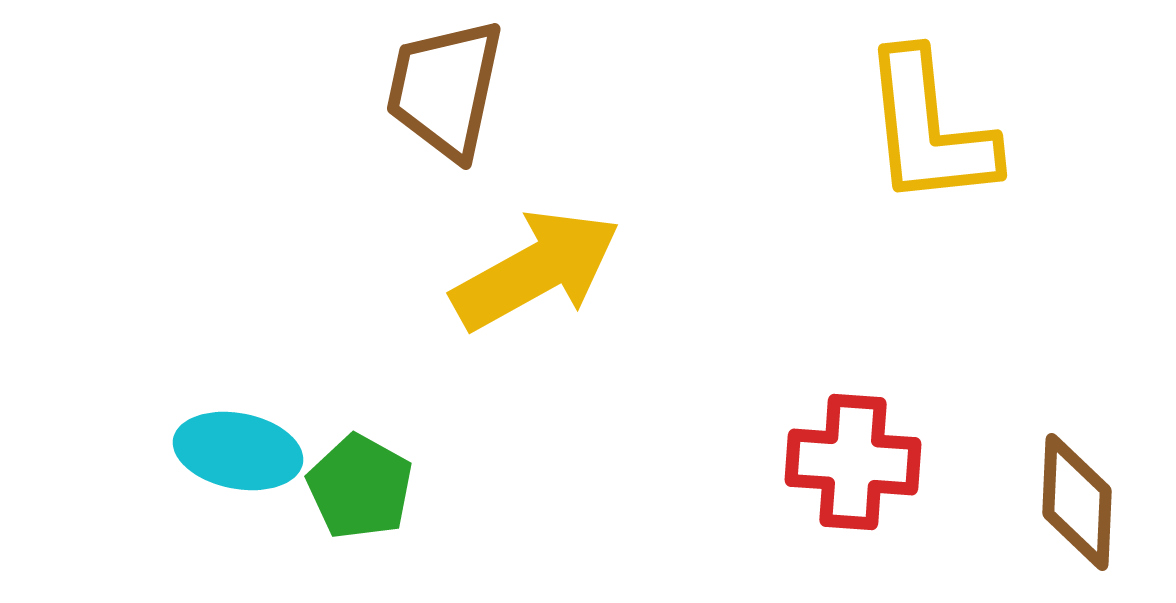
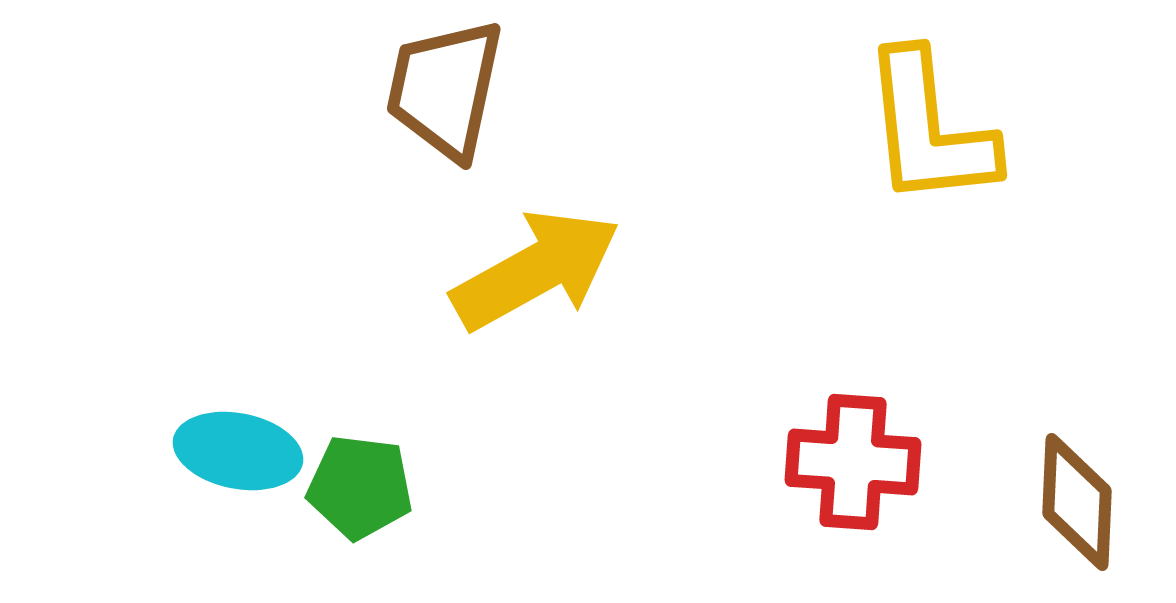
green pentagon: rotated 22 degrees counterclockwise
